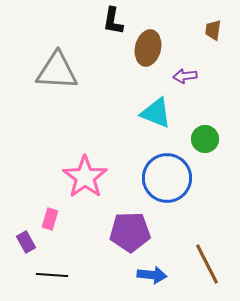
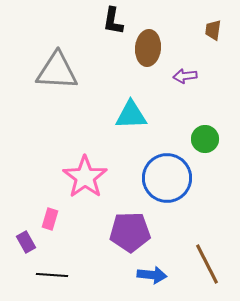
brown ellipse: rotated 8 degrees counterclockwise
cyan triangle: moved 25 px left, 2 px down; rotated 24 degrees counterclockwise
